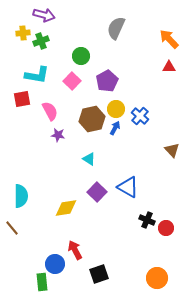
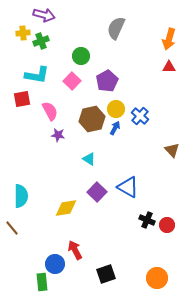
orange arrow: rotated 120 degrees counterclockwise
red circle: moved 1 px right, 3 px up
black square: moved 7 px right
